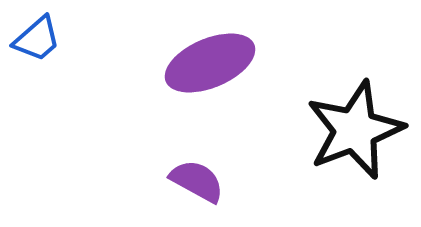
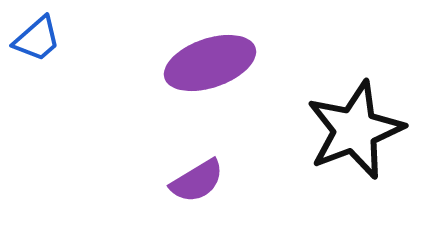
purple ellipse: rotated 4 degrees clockwise
purple semicircle: rotated 120 degrees clockwise
